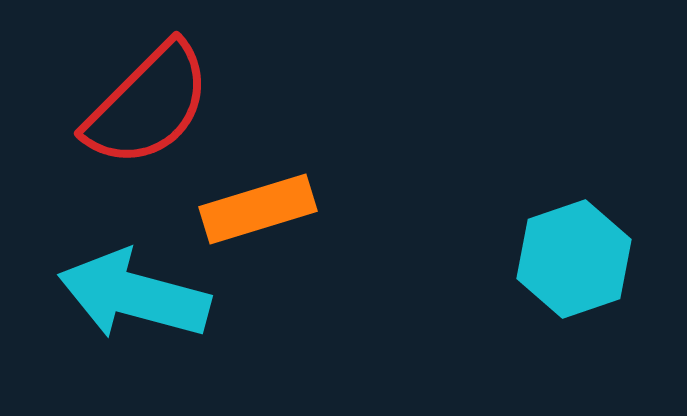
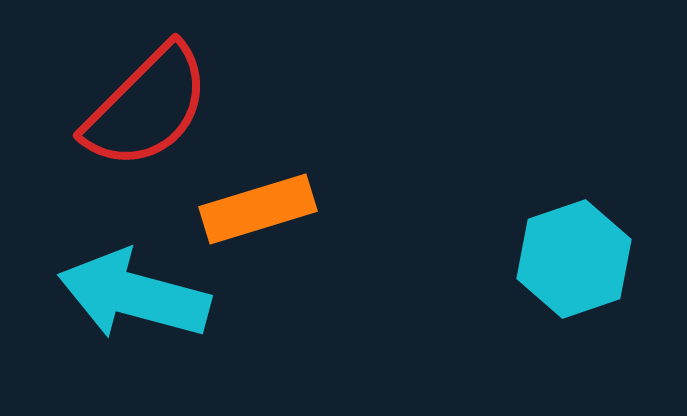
red semicircle: moved 1 px left, 2 px down
